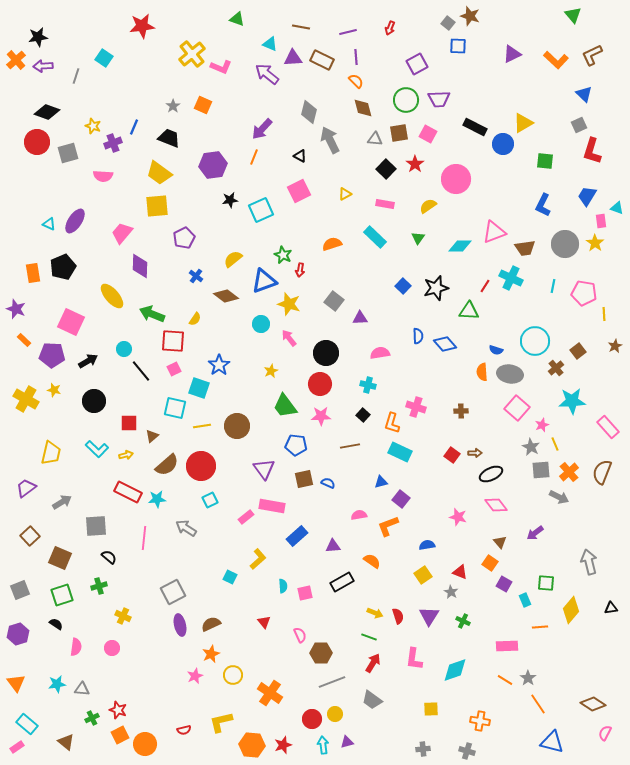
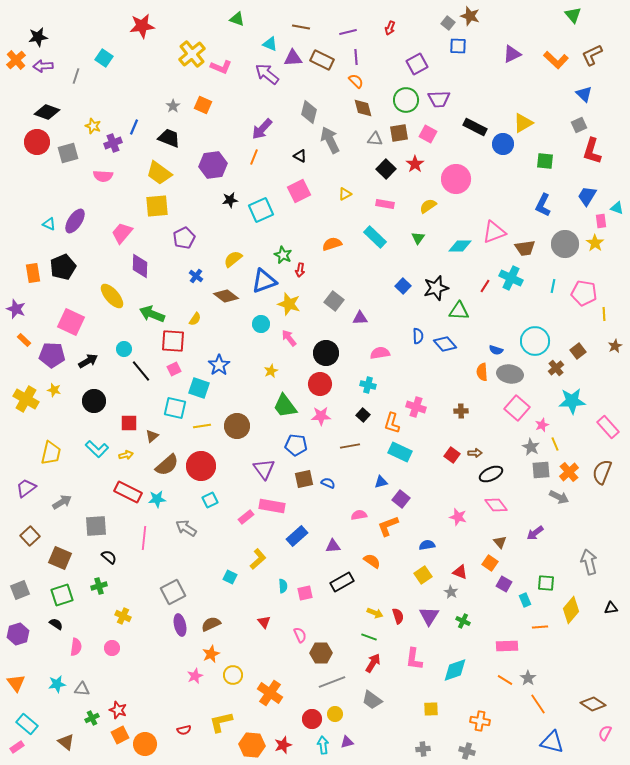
green triangle at (469, 311): moved 10 px left
